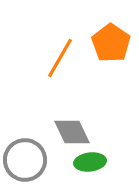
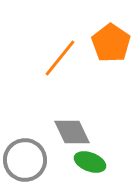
orange line: rotated 9 degrees clockwise
green ellipse: rotated 28 degrees clockwise
